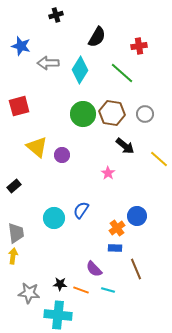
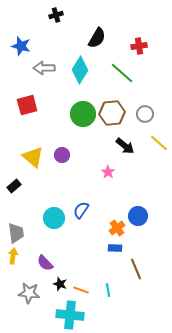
black semicircle: moved 1 px down
gray arrow: moved 4 px left, 5 px down
red square: moved 8 px right, 1 px up
brown hexagon: rotated 15 degrees counterclockwise
yellow triangle: moved 4 px left, 10 px down
yellow line: moved 16 px up
pink star: moved 1 px up
blue circle: moved 1 px right
purple semicircle: moved 49 px left, 6 px up
black star: rotated 16 degrees clockwise
cyan line: rotated 64 degrees clockwise
cyan cross: moved 12 px right
